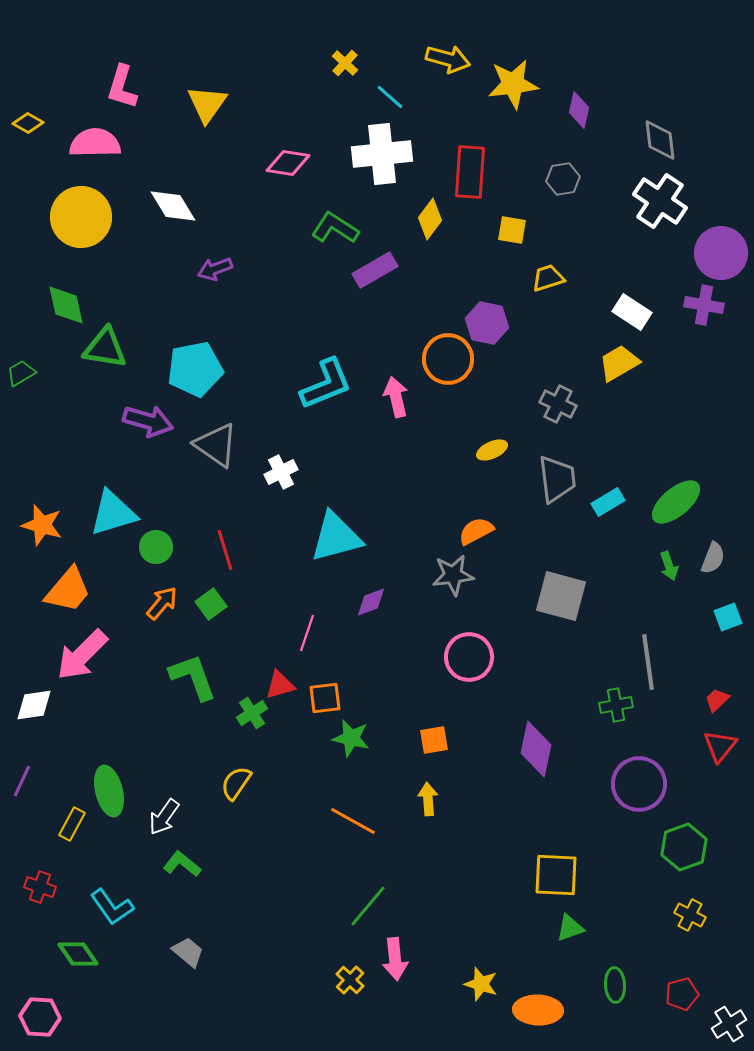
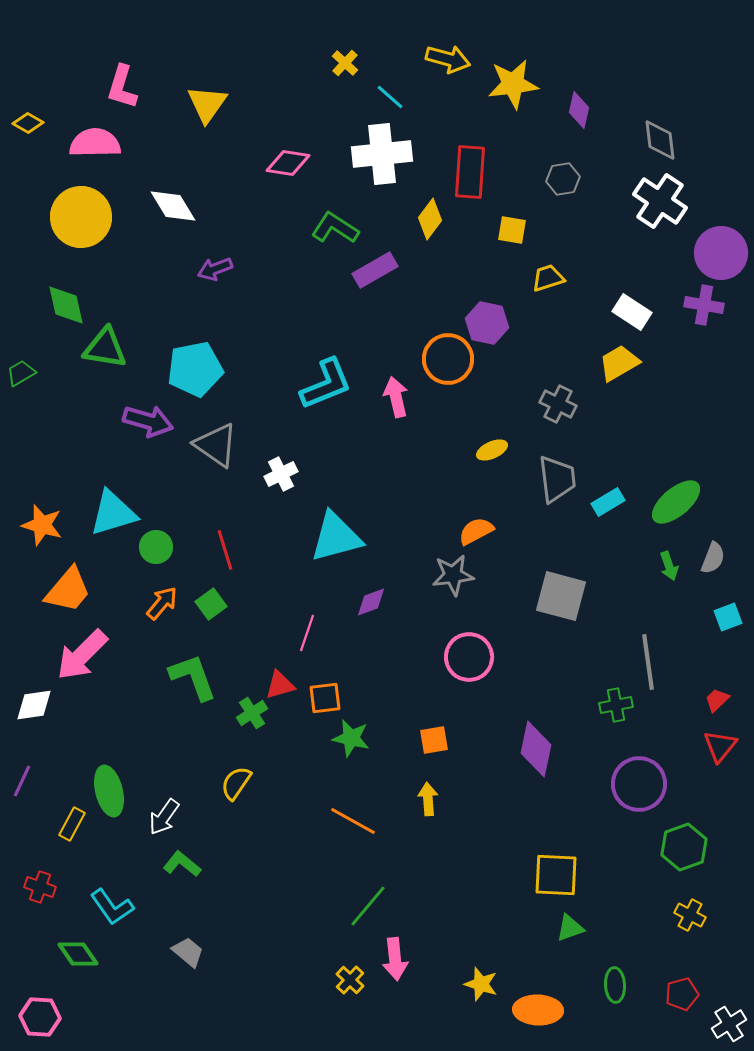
white cross at (281, 472): moved 2 px down
